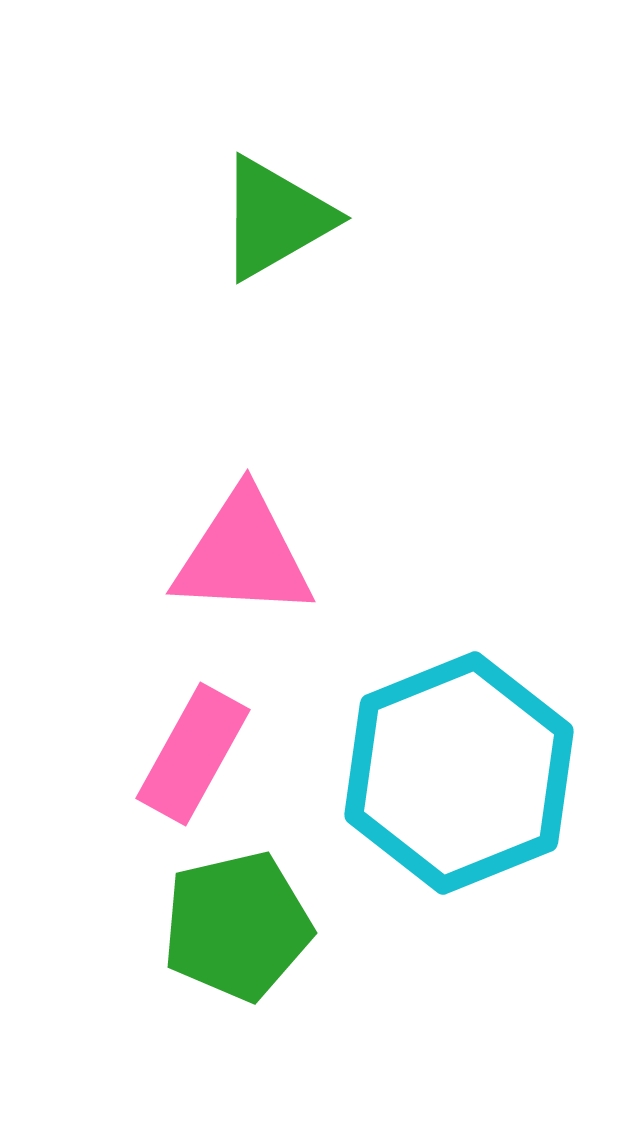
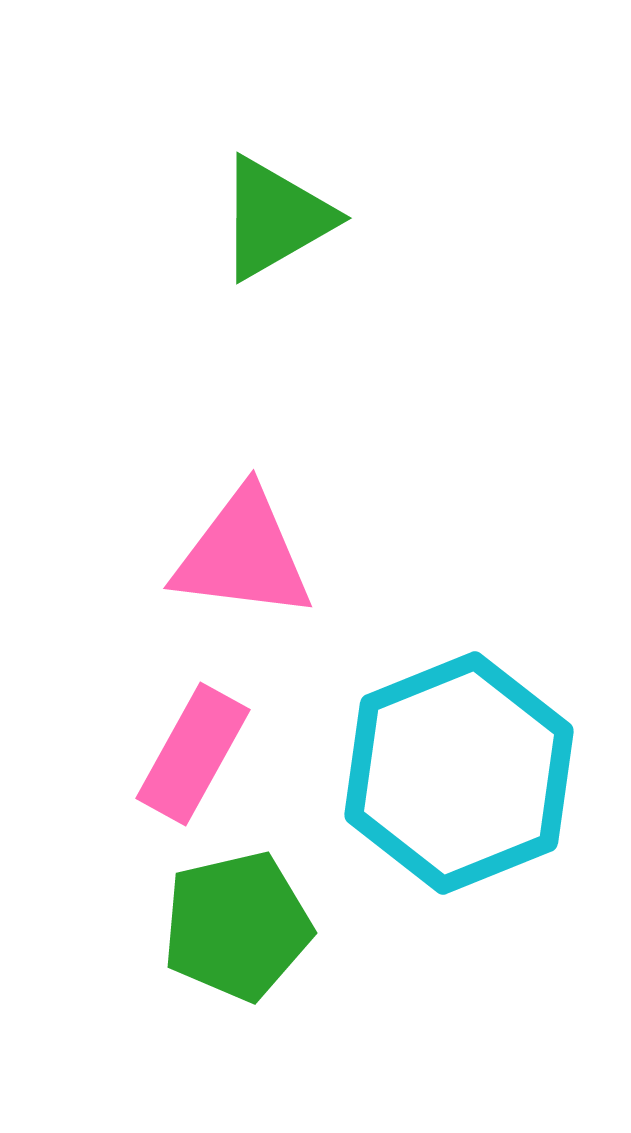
pink triangle: rotated 4 degrees clockwise
